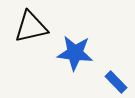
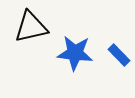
blue rectangle: moved 3 px right, 27 px up
